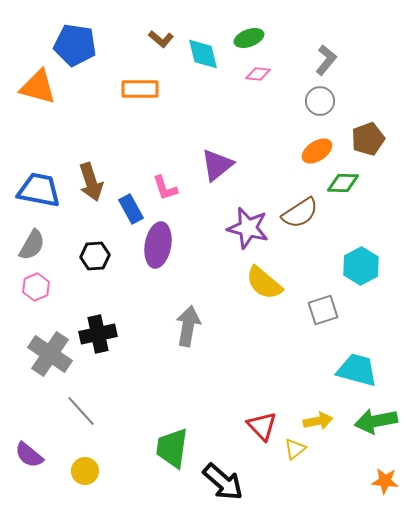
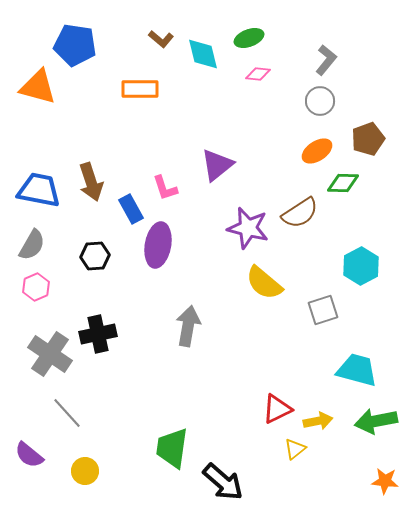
gray line: moved 14 px left, 2 px down
red triangle: moved 15 px right, 17 px up; rotated 48 degrees clockwise
